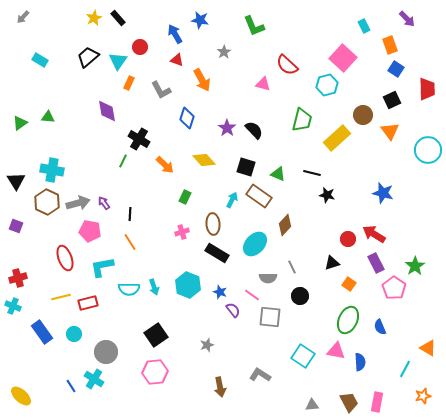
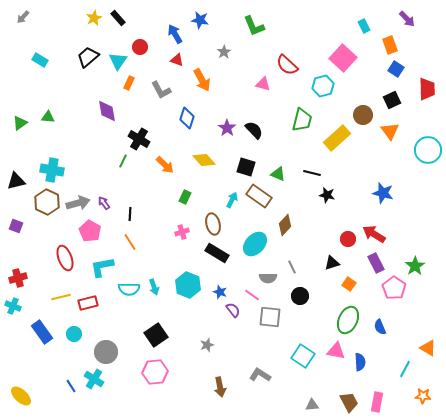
cyan hexagon at (327, 85): moved 4 px left, 1 px down
black triangle at (16, 181): rotated 48 degrees clockwise
brown ellipse at (213, 224): rotated 10 degrees counterclockwise
pink pentagon at (90, 231): rotated 20 degrees clockwise
orange star at (423, 396): rotated 21 degrees clockwise
